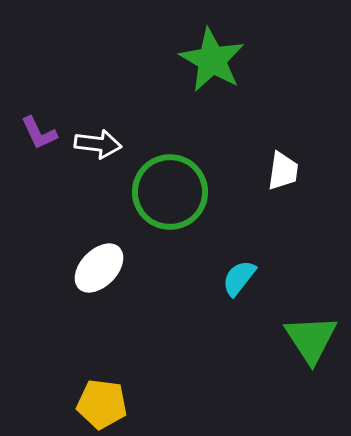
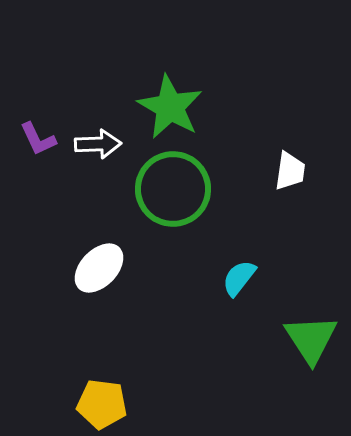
green star: moved 42 px left, 47 px down
purple L-shape: moved 1 px left, 6 px down
white arrow: rotated 9 degrees counterclockwise
white trapezoid: moved 7 px right
green circle: moved 3 px right, 3 px up
